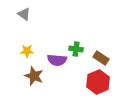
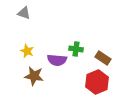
gray triangle: moved 1 px up; rotated 16 degrees counterclockwise
yellow star: rotated 24 degrees clockwise
brown rectangle: moved 2 px right
brown star: rotated 12 degrees counterclockwise
red hexagon: moved 1 px left
